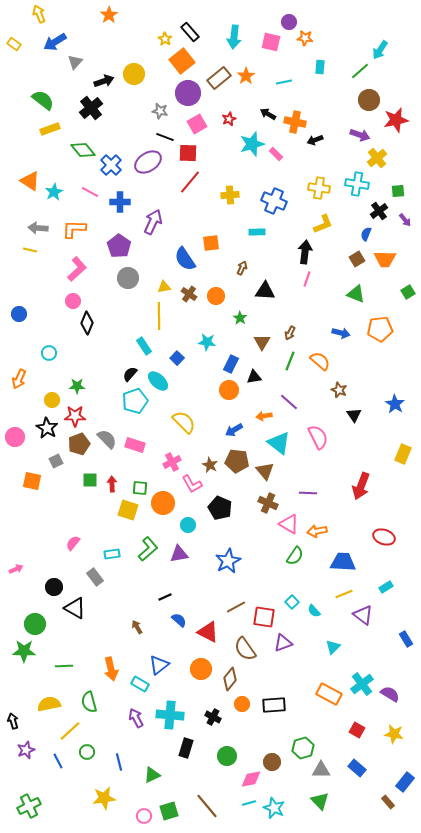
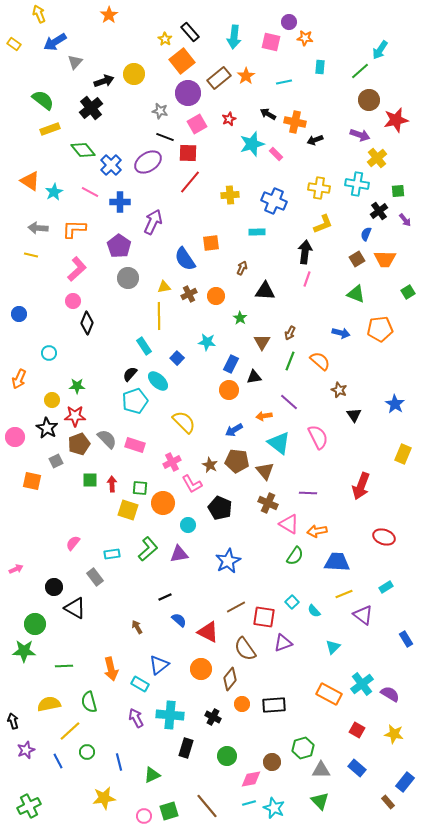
yellow line at (30, 250): moved 1 px right, 5 px down
brown cross at (189, 294): rotated 28 degrees clockwise
blue trapezoid at (343, 562): moved 6 px left
